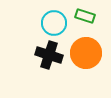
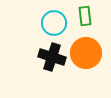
green rectangle: rotated 66 degrees clockwise
black cross: moved 3 px right, 2 px down
